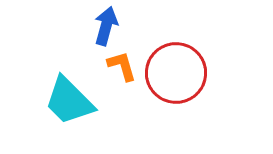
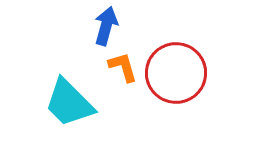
orange L-shape: moved 1 px right, 1 px down
cyan trapezoid: moved 2 px down
